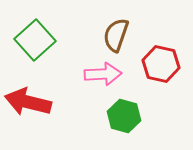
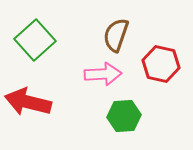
green hexagon: rotated 20 degrees counterclockwise
